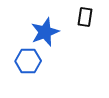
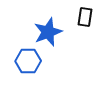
blue star: moved 3 px right
